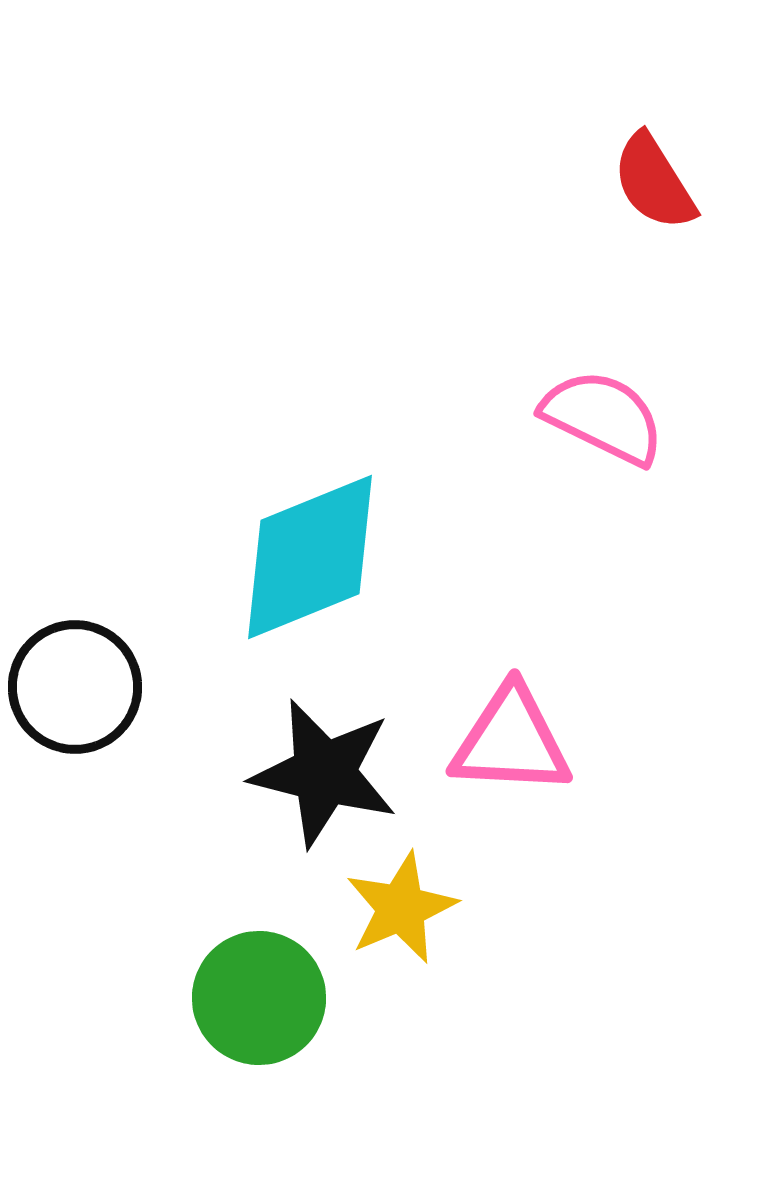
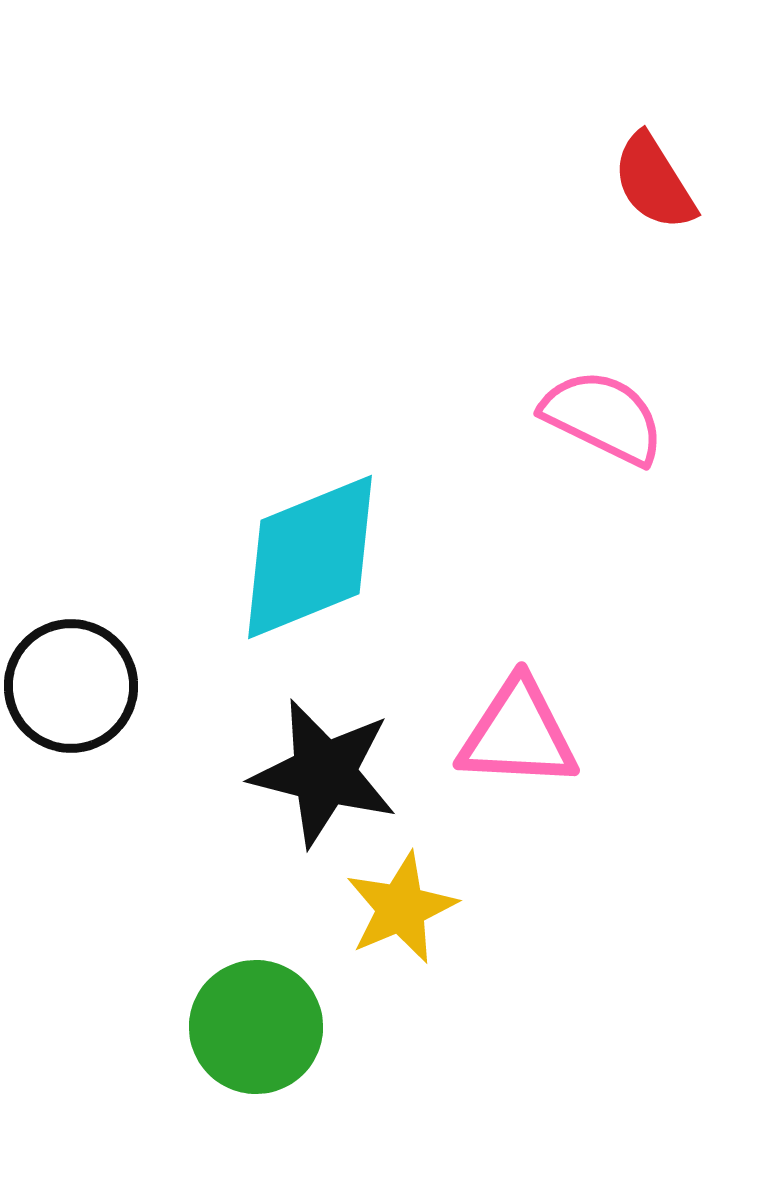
black circle: moved 4 px left, 1 px up
pink triangle: moved 7 px right, 7 px up
green circle: moved 3 px left, 29 px down
